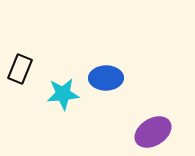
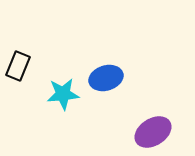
black rectangle: moved 2 px left, 3 px up
blue ellipse: rotated 16 degrees counterclockwise
